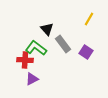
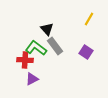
gray rectangle: moved 8 px left, 2 px down
